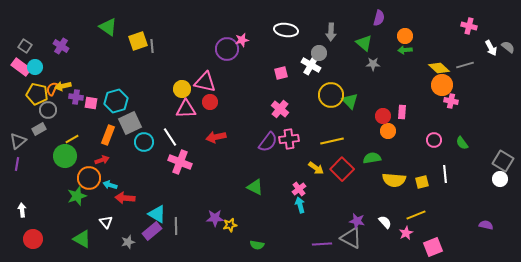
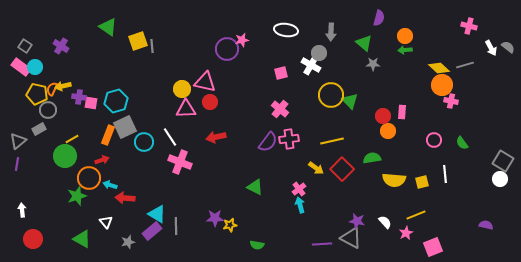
purple cross at (76, 97): moved 3 px right
gray square at (130, 123): moved 5 px left, 4 px down
